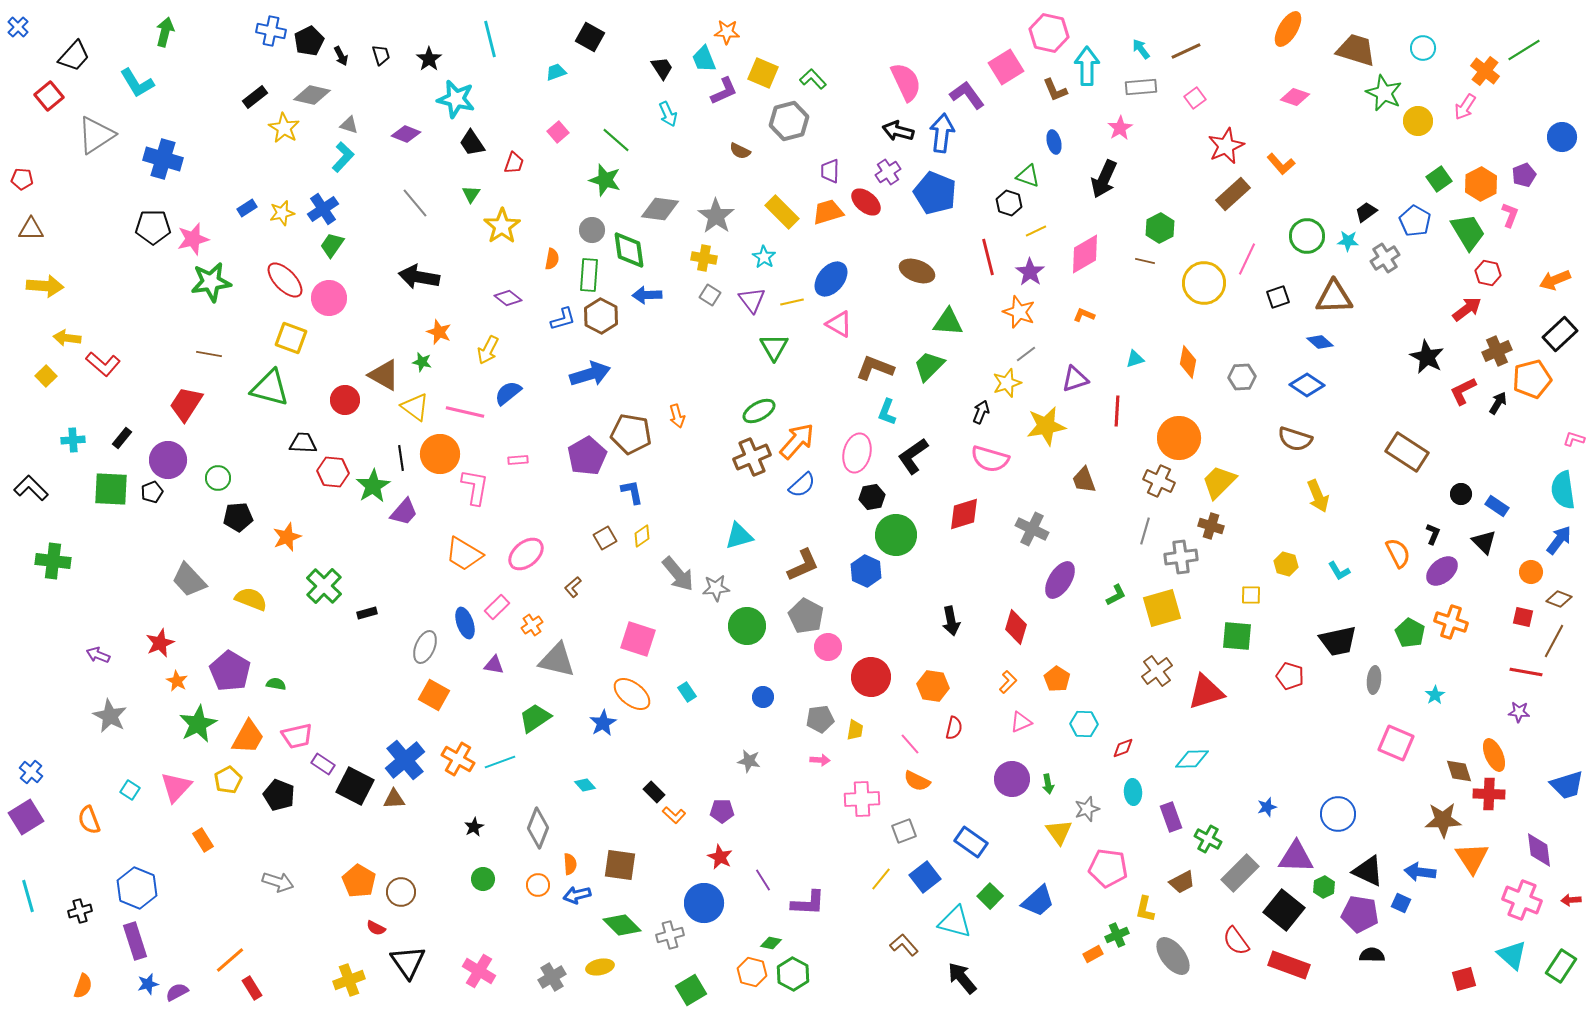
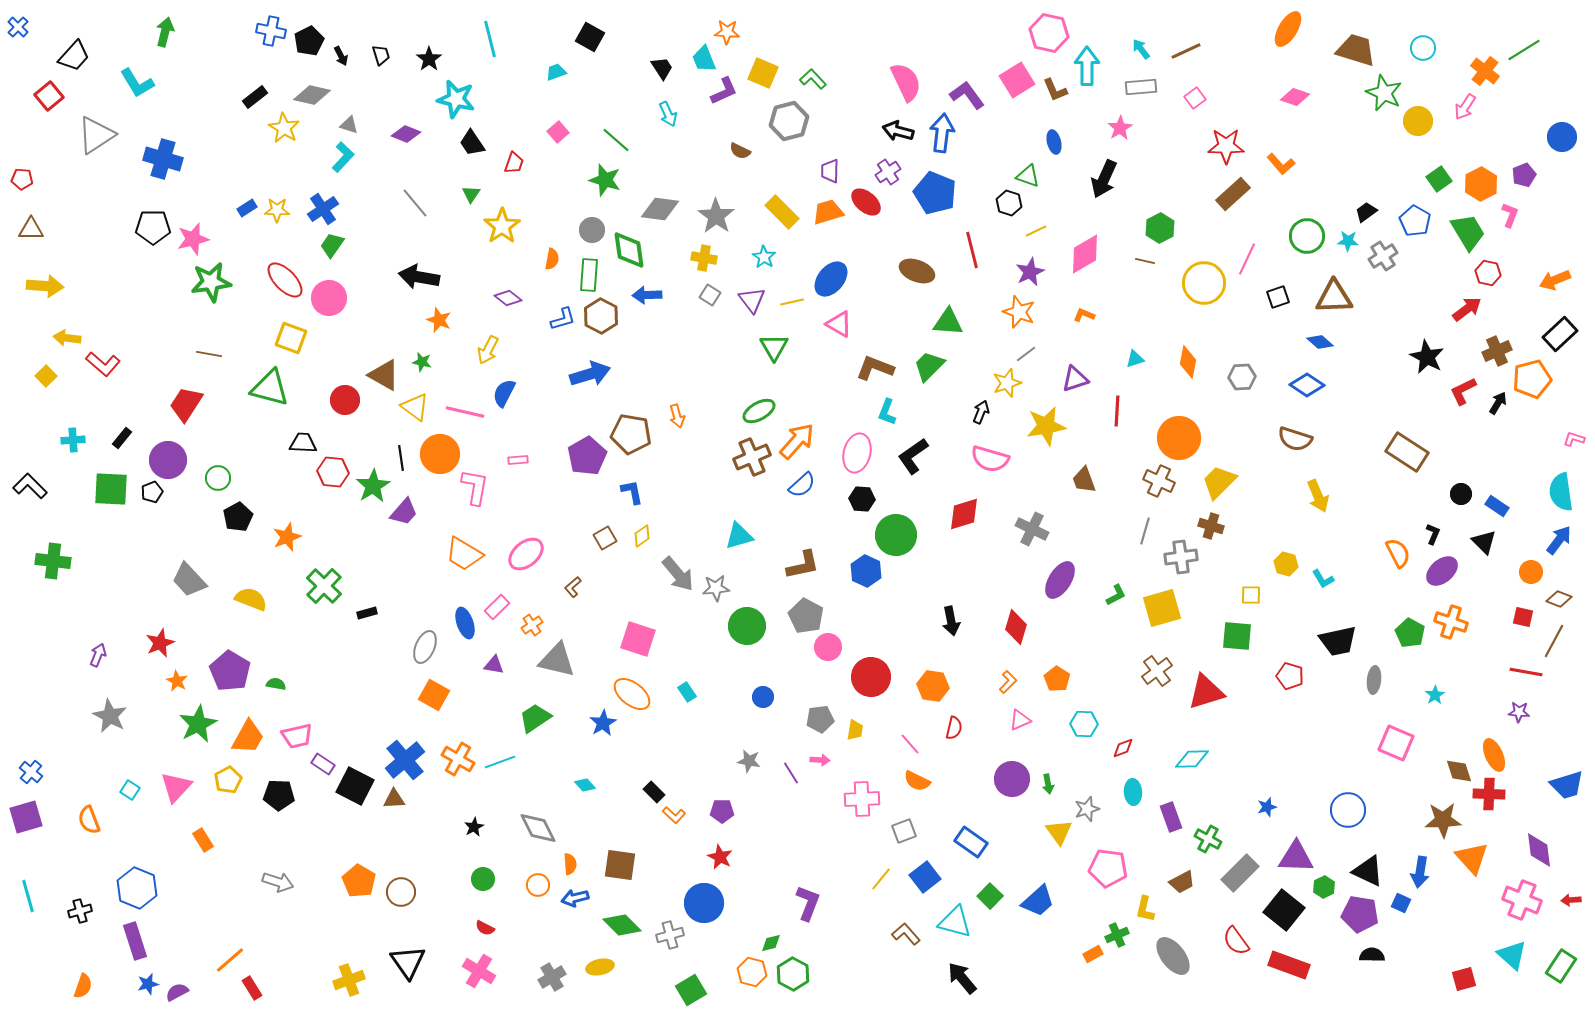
pink square at (1006, 67): moved 11 px right, 13 px down
red star at (1226, 146): rotated 24 degrees clockwise
yellow star at (282, 213): moved 5 px left, 3 px up; rotated 15 degrees clockwise
red line at (988, 257): moved 16 px left, 7 px up
gray cross at (1385, 258): moved 2 px left, 2 px up
purple star at (1030, 272): rotated 12 degrees clockwise
orange star at (439, 332): moved 12 px up
blue semicircle at (508, 393): moved 4 px left; rotated 24 degrees counterclockwise
black L-shape at (31, 488): moved 1 px left, 2 px up
cyan semicircle at (1563, 490): moved 2 px left, 2 px down
black hexagon at (872, 497): moved 10 px left, 2 px down; rotated 15 degrees clockwise
black pentagon at (238, 517): rotated 24 degrees counterclockwise
brown L-shape at (803, 565): rotated 12 degrees clockwise
cyan L-shape at (1339, 571): moved 16 px left, 8 px down
purple arrow at (98, 655): rotated 90 degrees clockwise
pink triangle at (1021, 722): moved 1 px left, 2 px up
black pentagon at (279, 795): rotated 20 degrees counterclockwise
blue circle at (1338, 814): moved 10 px right, 4 px up
purple square at (26, 817): rotated 16 degrees clockwise
gray diamond at (538, 828): rotated 48 degrees counterclockwise
orange triangle at (1472, 858): rotated 9 degrees counterclockwise
blue arrow at (1420, 872): rotated 88 degrees counterclockwise
purple line at (763, 880): moved 28 px right, 107 px up
blue arrow at (577, 895): moved 2 px left, 3 px down
purple L-shape at (808, 903): rotated 72 degrees counterclockwise
red semicircle at (376, 928): moved 109 px right
green diamond at (771, 943): rotated 25 degrees counterclockwise
brown L-shape at (904, 945): moved 2 px right, 11 px up
